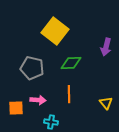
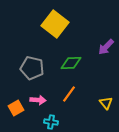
yellow square: moved 7 px up
purple arrow: rotated 30 degrees clockwise
orange line: rotated 36 degrees clockwise
orange square: rotated 28 degrees counterclockwise
